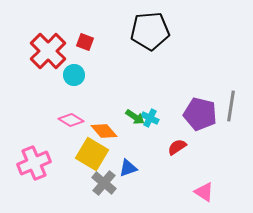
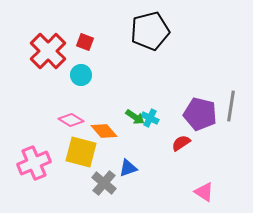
black pentagon: rotated 9 degrees counterclockwise
cyan circle: moved 7 px right
red semicircle: moved 4 px right, 4 px up
yellow square: moved 11 px left, 2 px up; rotated 16 degrees counterclockwise
